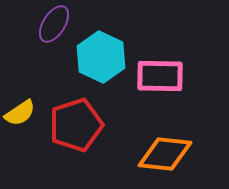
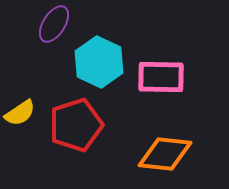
cyan hexagon: moved 2 px left, 5 px down
pink rectangle: moved 1 px right, 1 px down
